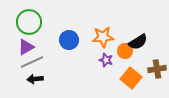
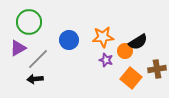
purple triangle: moved 8 px left, 1 px down
gray line: moved 6 px right, 3 px up; rotated 20 degrees counterclockwise
